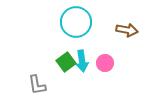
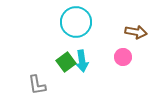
brown arrow: moved 9 px right, 2 px down
pink circle: moved 18 px right, 6 px up
